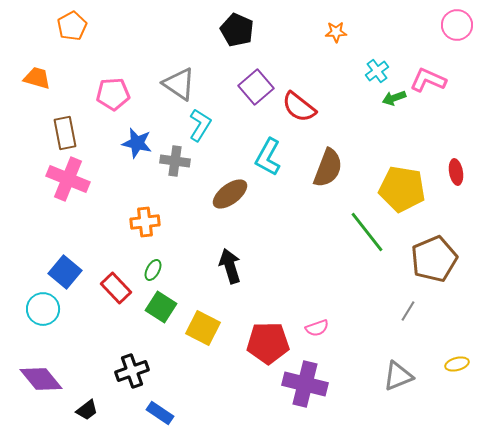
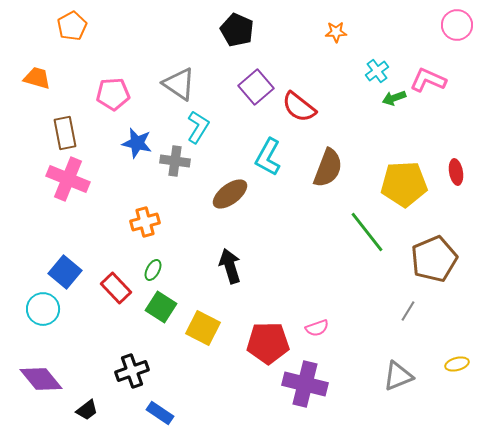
cyan L-shape at (200, 125): moved 2 px left, 2 px down
yellow pentagon at (402, 189): moved 2 px right, 5 px up; rotated 12 degrees counterclockwise
orange cross at (145, 222): rotated 8 degrees counterclockwise
